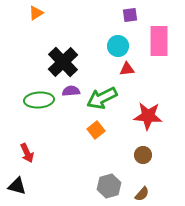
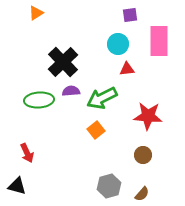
cyan circle: moved 2 px up
